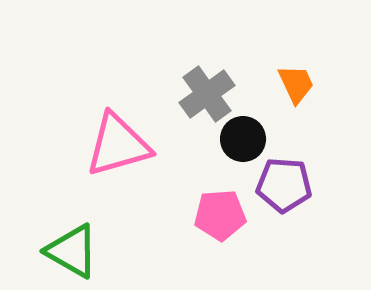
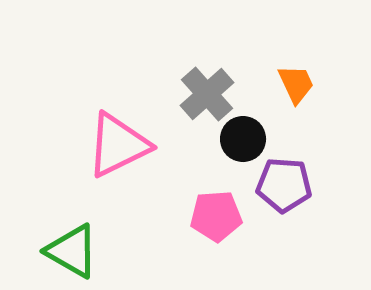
gray cross: rotated 6 degrees counterclockwise
pink triangle: rotated 10 degrees counterclockwise
pink pentagon: moved 4 px left, 1 px down
